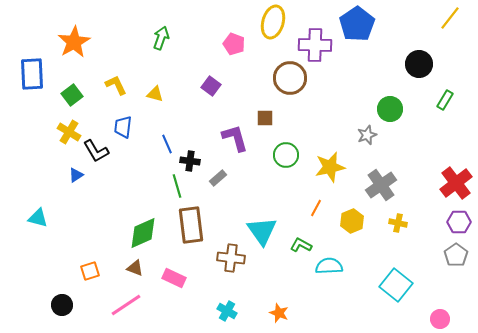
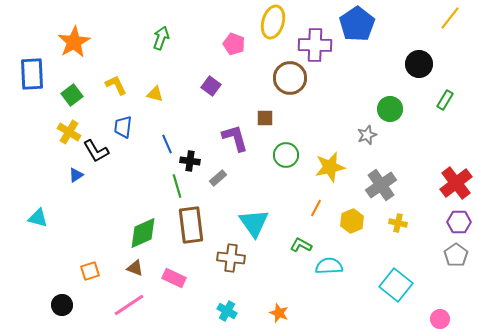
cyan triangle at (262, 231): moved 8 px left, 8 px up
pink line at (126, 305): moved 3 px right
